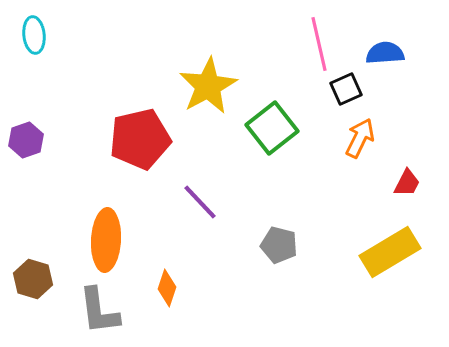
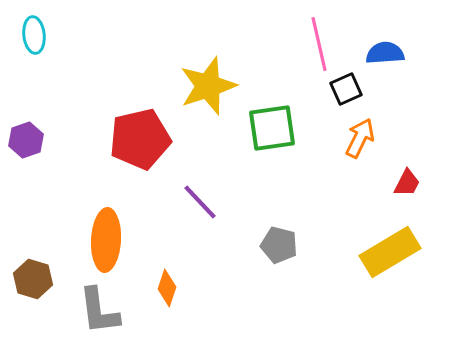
yellow star: rotated 10 degrees clockwise
green square: rotated 30 degrees clockwise
